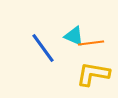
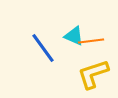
orange line: moved 2 px up
yellow L-shape: rotated 28 degrees counterclockwise
